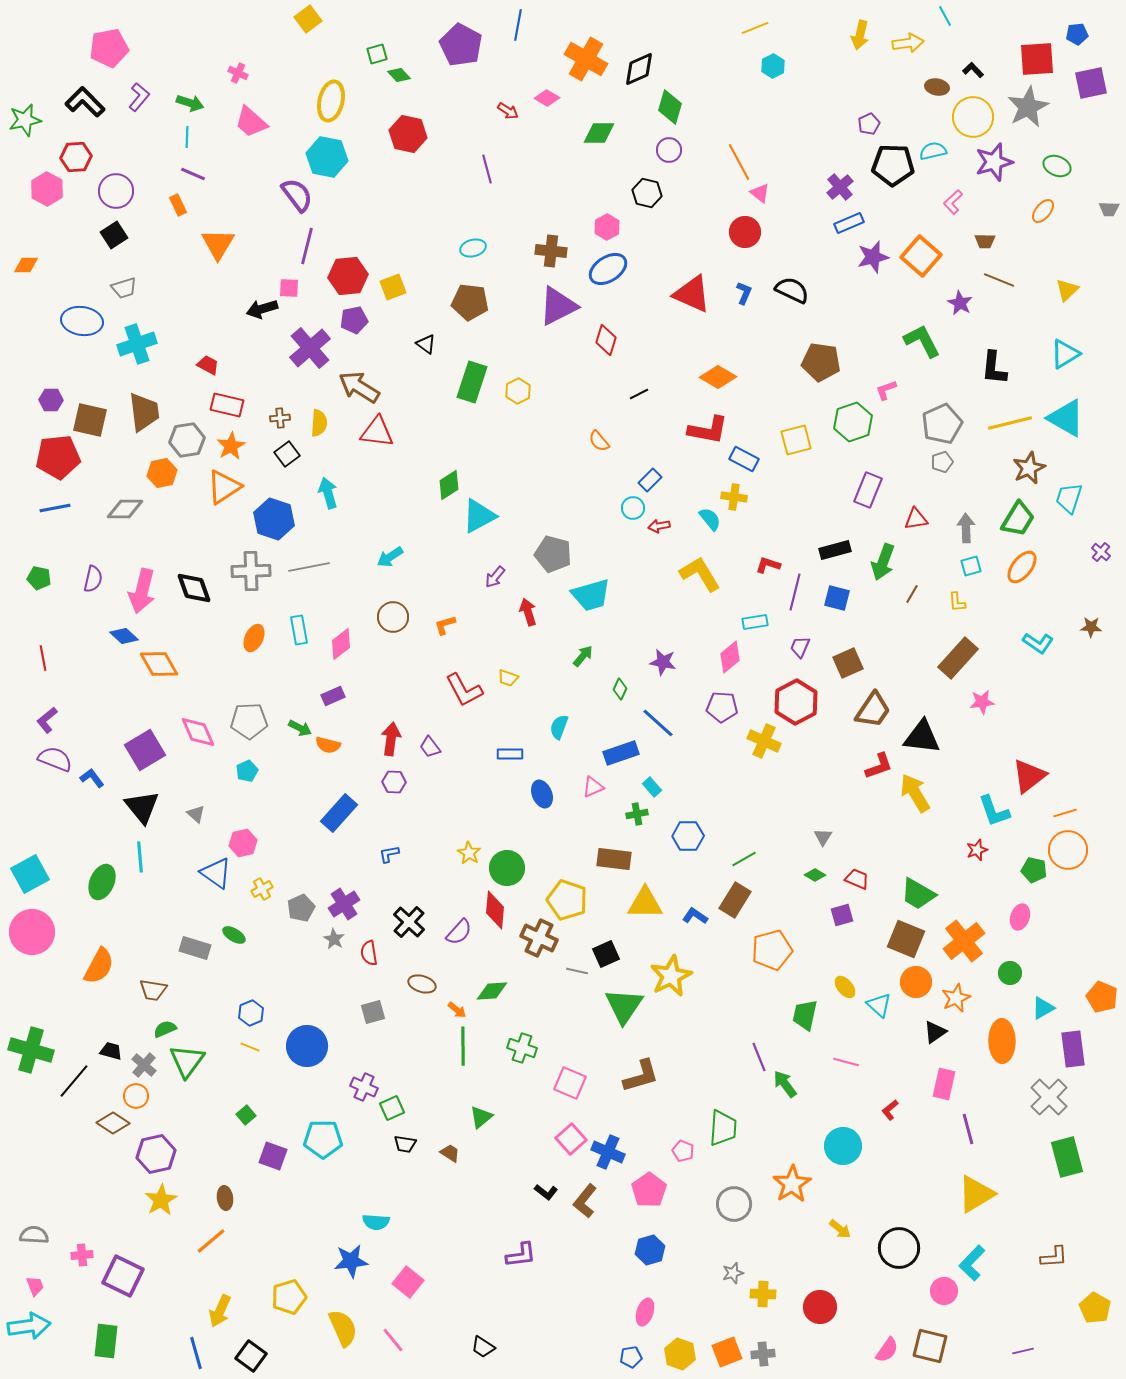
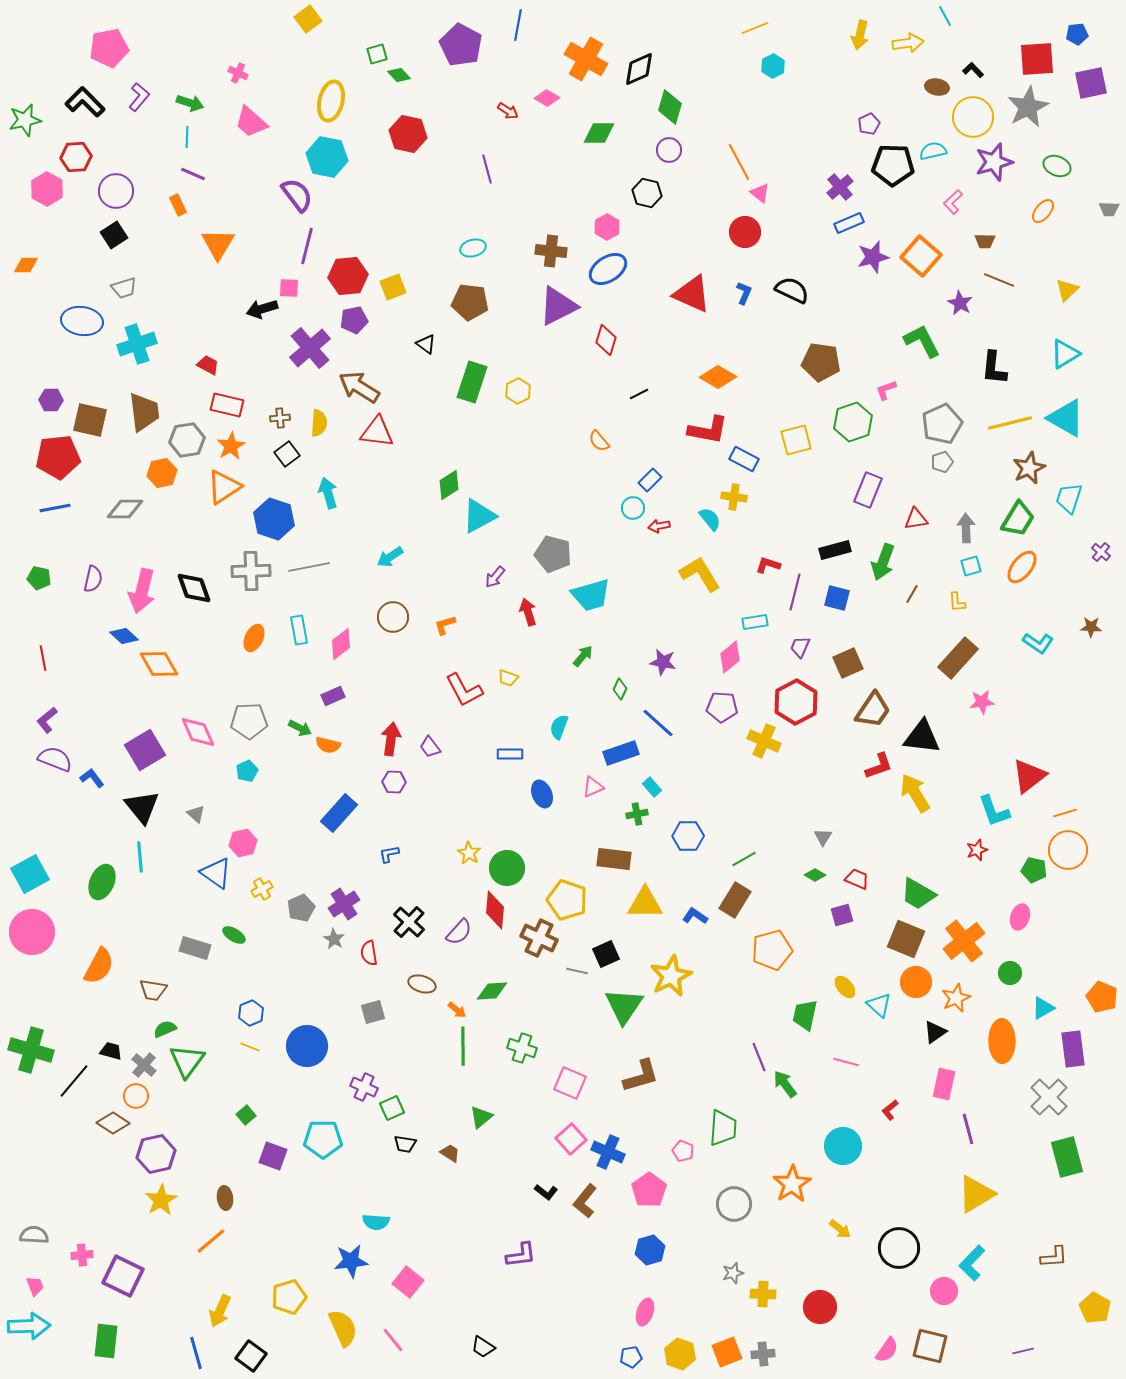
cyan arrow at (29, 1326): rotated 6 degrees clockwise
